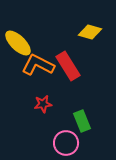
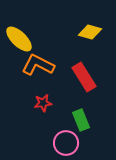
yellow ellipse: moved 1 px right, 4 px up
red rectangle: moved 16 px right, 11 px down
red star: moved 1 px up
green rectangle: moved 1 px left, 1 px up
